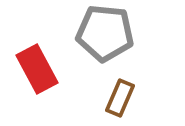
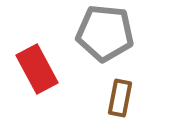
brown rectangle: rotated 12 degrees counterclockwise
